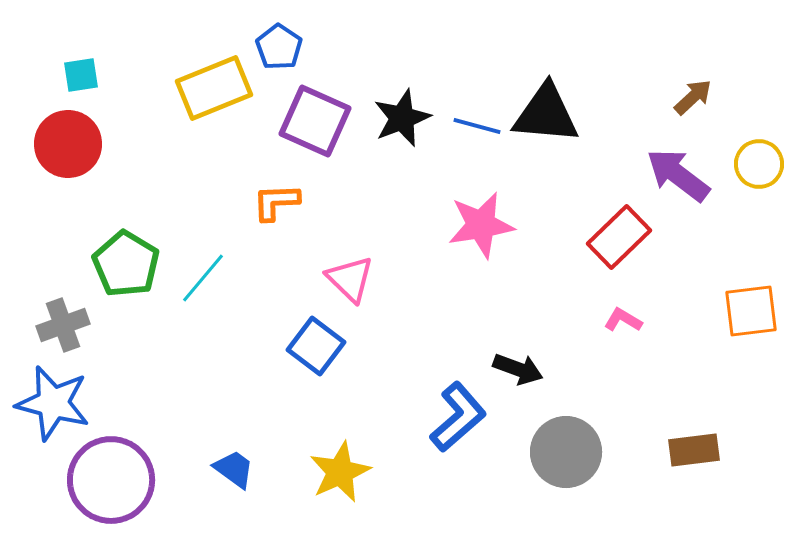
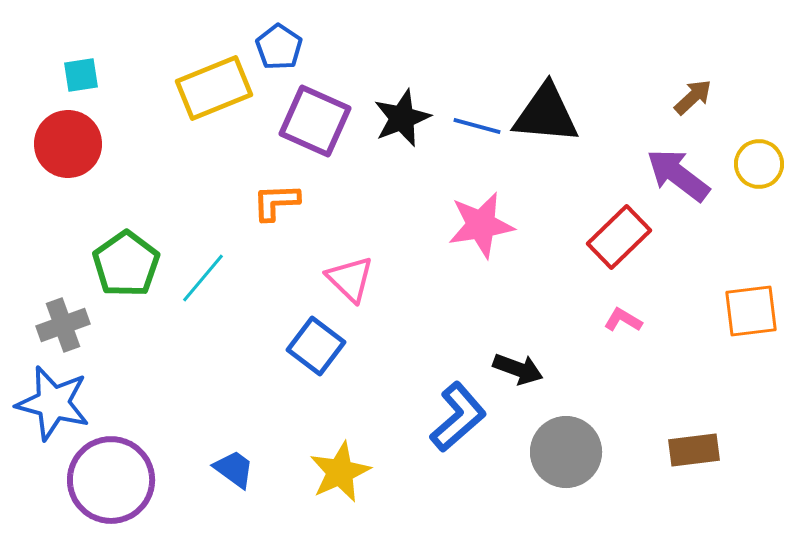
green pentagon: rotated 6 degrees clockwise
